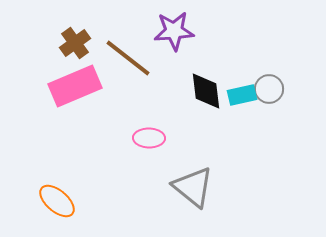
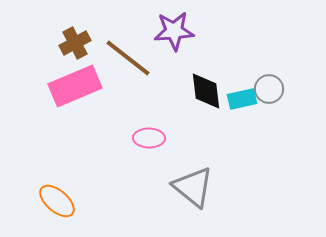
brown cross: rotated 8 degrees clockwise
cyan rectangle: moved 4 px down
